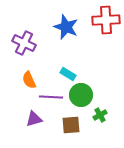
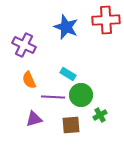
purple cross: moved 2 px down
purple line: moved 2 px right
